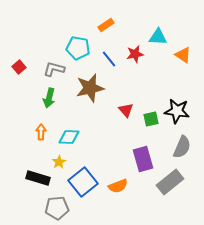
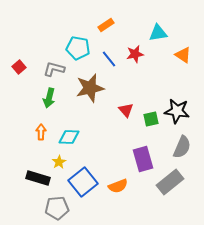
cyan triangle: moved 4 px up; rotated 12 degrees counterclockwise
